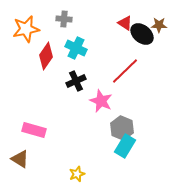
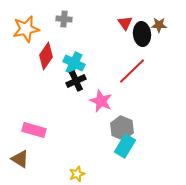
red triangle: rotated 21 degrees clockwise
black ellipse: rotated 45 degrees clockwise
cyan cross: moved 2 px left, 15 px down
red line: moved 7 px right
